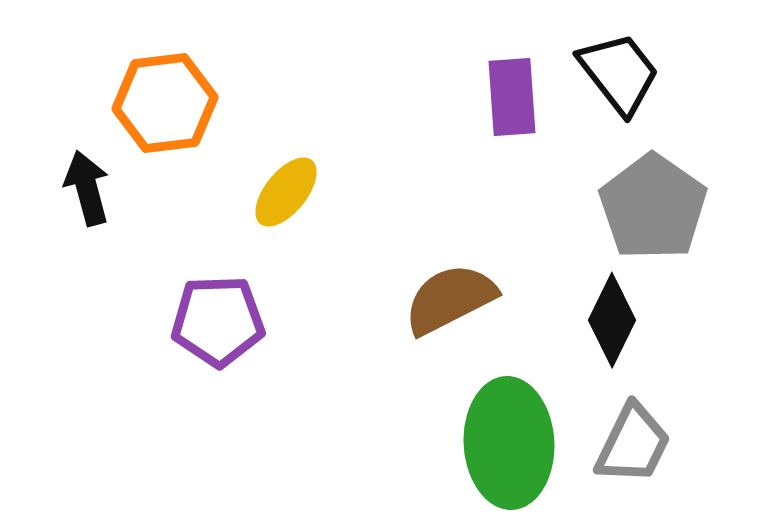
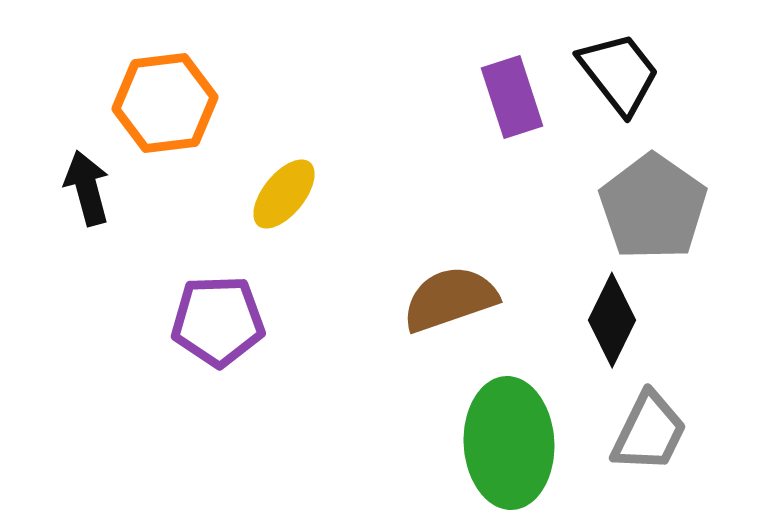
purple rectangle: rotated 14 degrees counterclockwise
yellow ellipse: moved 2 px left, 2 px down
brown semicircle: rotated 8 degrees clockwise
gray trapezoid: moved 16 px right, 12 px up
